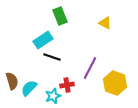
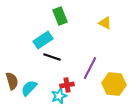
yellow hexagon: moved 1 px left, 1 px down; rotated 15 degrees counterclockwise
cyan star: moved 6 px right
